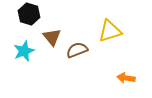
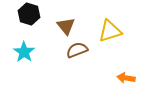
brown triangle: moved 14 px right, 11 px up
cyan star: moved 1 px down; rotated 15 degrees counterclockwise
